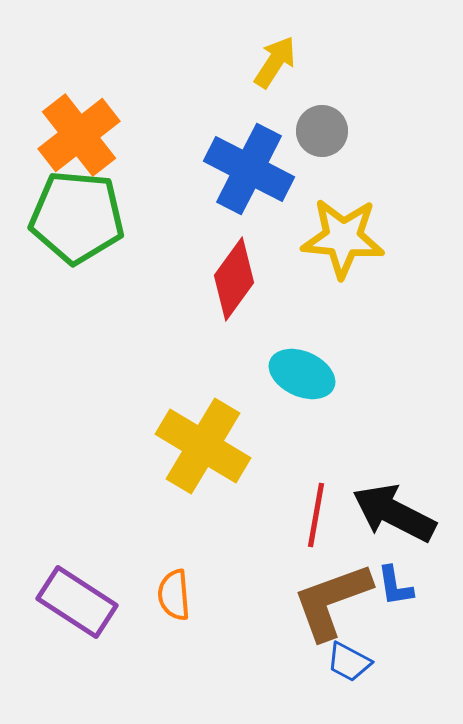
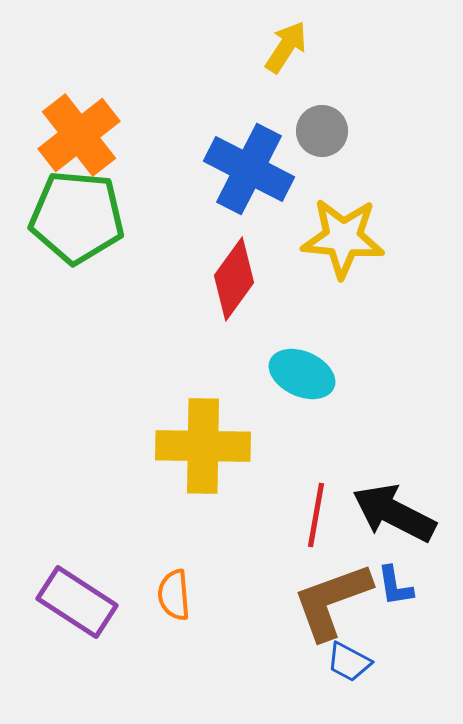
yellow arrow: moved 11 px right, 15 px up
yellow cross: rotated 30 degrees counterclockwise
